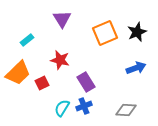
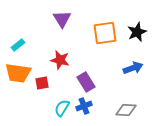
orange square: rotated 15 degrees clockwise
cyan rectangle: moved 9 px left, 5 px down
blue arrow: moved 3 px left
orange trapezoid: rotated 52 degrees clockwise
red square: rotated 16 degrees clockwise
